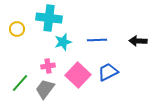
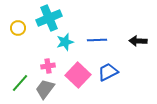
cyan cross: rotated 30 degrees counterclockwise
yellow circle: moved 1 px right, 1 px up
cyan star: moved 2 px right
